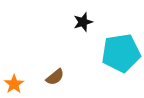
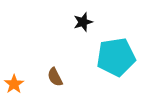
cyan pentagon: moved 5 px left, 4 px down
brown semicircle: rotated 102 degrees clockwise
